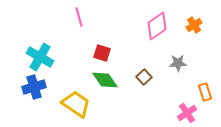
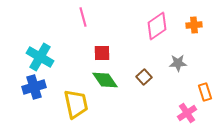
pink line: moved 4 px right
orange cross: rotated 28 degrees clockwise
red square: rotated 18 degrees counterclockwise
yellow trapezoid: rotated 44 degrees clockwise
